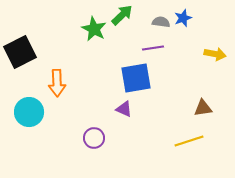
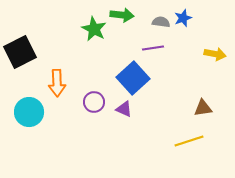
green arrow: rotated 50 degrees clockwise
blue square: moved 3 px left; rotated 32 degrees counterclockwise
purple circle: moved 36 px up
